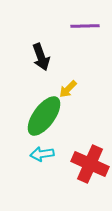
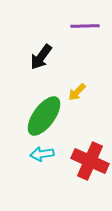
black arrow: rotated 56 degrees clockwise
yellow arrow: moved 9 px right, 3 px down
red cross: moved 3 px up
